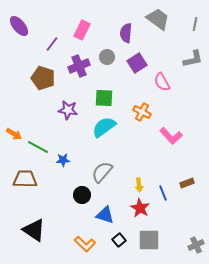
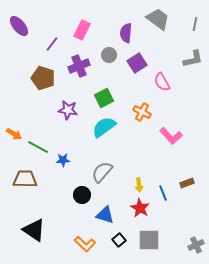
gray circle: moved 2 px right, 2 px up
green square: rotated 30 degrees counterclockwise
